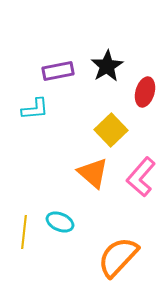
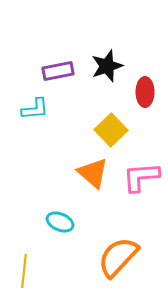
black star: rotated 12 degrees clockwise
red ellipse: rotated 16 degrees counterclockwise
pink L-shape: rotated 45 degrees clockwise
yellow line: moved 39 px down
